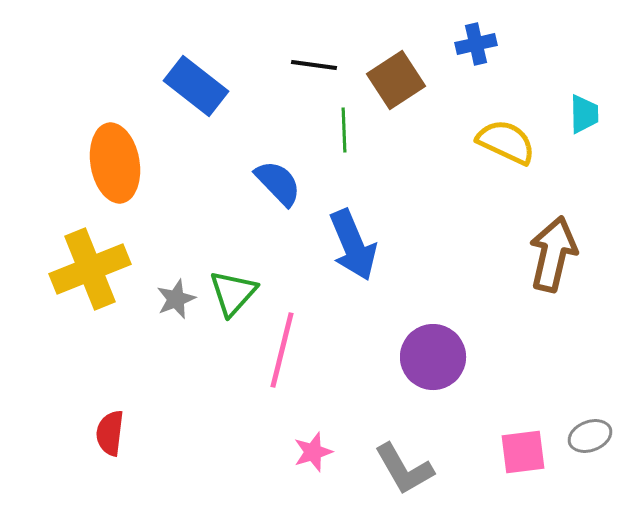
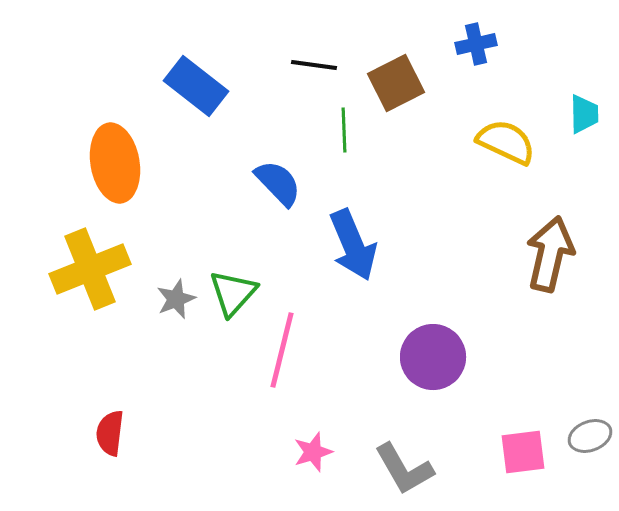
brown square: moved 3 px down; rotated 6 degrees clockwise
brown arrow: moved 3 px left
